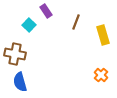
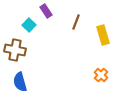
brown cross: moved 4 px up
